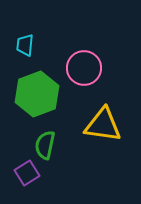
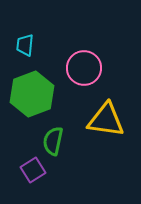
green hexagon: moved 5 px left
yellow triangle: moved 3 px right, 5 px up
green semicircle: moved 8 px right, 4 px up
purple square: moved 6 px right, 3 px up
